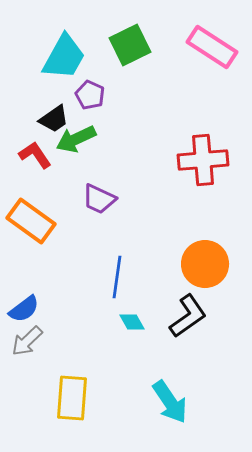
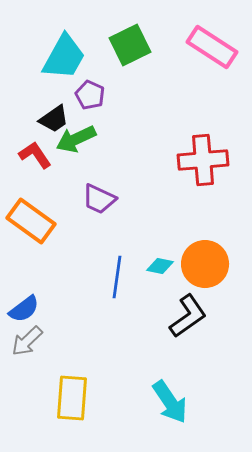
cyan diamond: moved 28 px right, 56 px up; rotated 48 degrees counterclockwise
